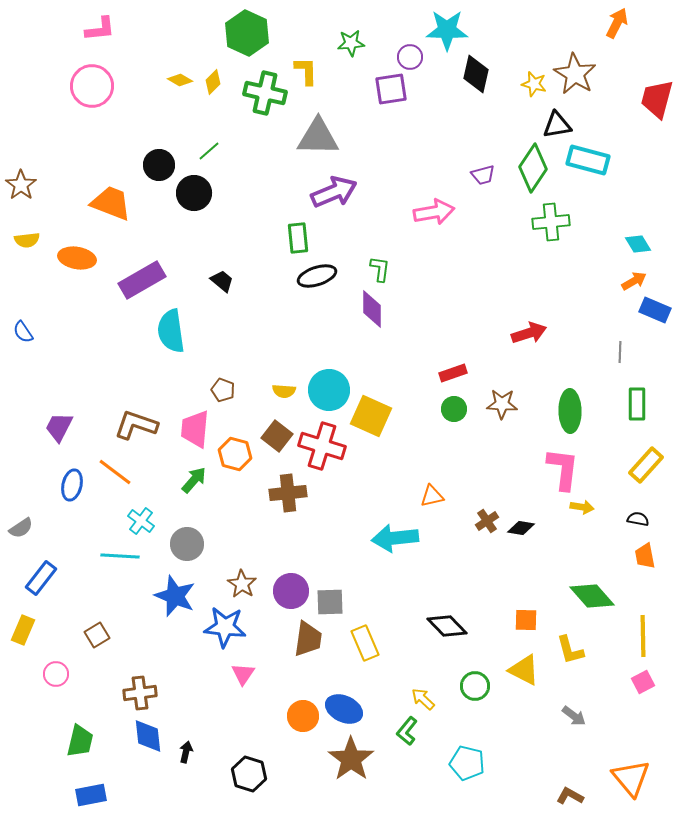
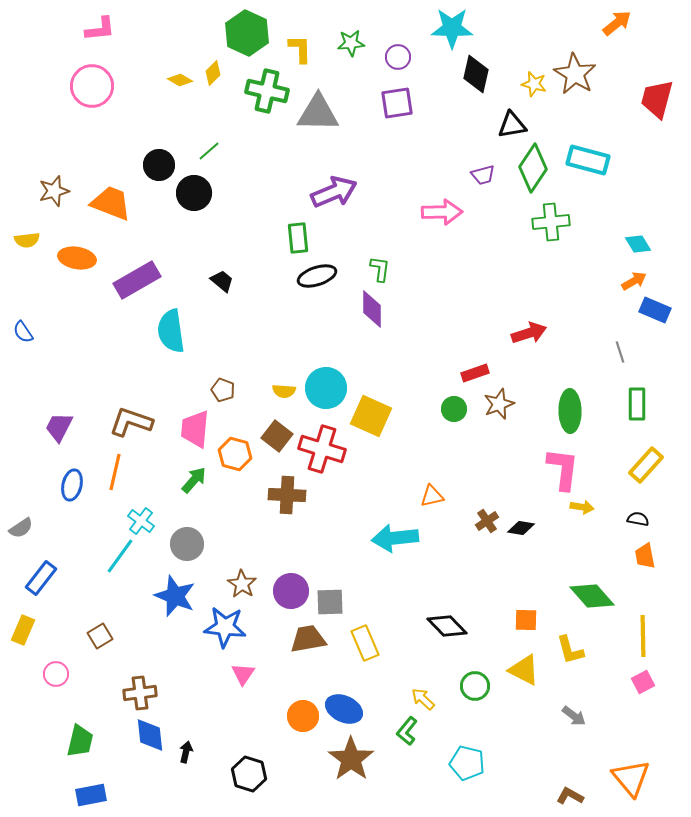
orange arrow at (617, 23): rotated 24 degrees clockwise
cyan star at (447, 30): moved 5 px right, 2 px up
purple circle at (410, 57): moved 12 px left
yellow L-shape at (306, 71): moved 6 px left, 22 px up
yellow diamond at (213, 82): moved 9 px up
purple square at (391, 89): moved 6 px right, 14 px down
green cross at (265, 93): moved 2 px right, 2 px up
black triangle at (557, 125): moved 45 px left
gray triangle at (318, 137): moved 24 px up
brown star at (21, 185): moved 33 px right, 6 px down; rotated 20 degrees clockwise
pink arrow at (434, 212): moved 8 px right; rotated 9 degrees clockwise
purple rectangle at (142, 280): moved 5 px left
gray line at (620, 352): rotated 20 degrees counterclockwise
red rectangle at (453, 373): moved 22 px right
cyan circle at (329, 390): moved 3 px left, 2 px up
brown star at (502, 404): moved 3 px left; rotated 24 degrees counterclockwise
brown L-shape at (136, 425): moved 5 px left, 3 px up
red cross at (322, 446): moved 3 px down
orange line at (115, 472): rotated 66 degrees clockwise
brown cross at (288, 493): moved 1 px left, 2 px down; rotated 9 degrees clockwise
cyan line at (120, 556): rotated 57 degrees counterclockwise
brown square at (97, 635): moved 3 px right, 1 px down
brown trapezoid at (308, 639): rotated 108 degrees counterclockwise
blue diamond at (148, 736): moved 2 px right, 1 px up
